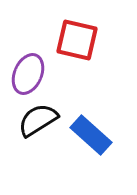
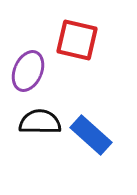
purple ellipse: moved 3 px up
black semicircle: moved 2 px right, 2 px down; rotated 33 degrees clockwise
